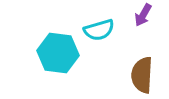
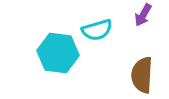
cyan semicircle: moved 2 px left
